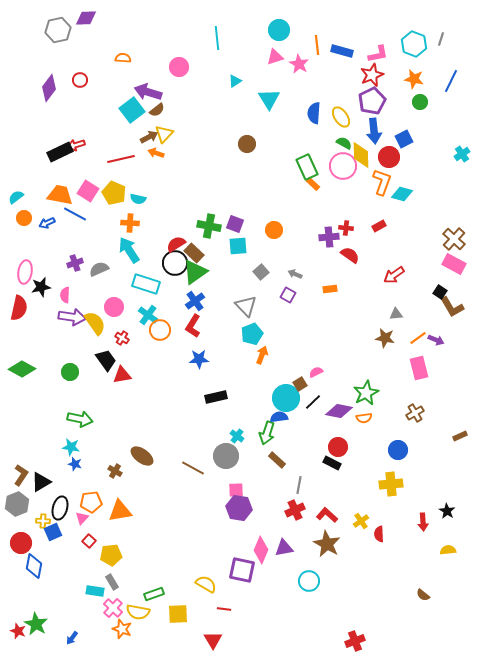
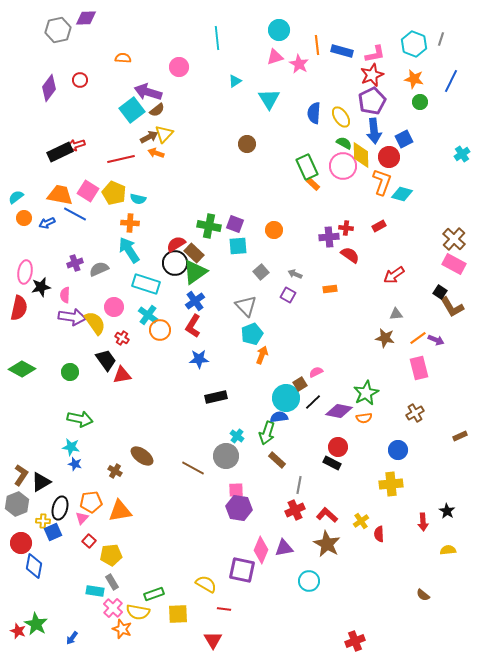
pink L-shape at (378, 54): moved 3 px left
